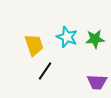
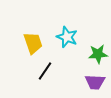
green star: moved 3 px right, 15 px down
yellow trapezoid: moved 1 px left, 2 px up
purple trapezoid: moved 2 px left
